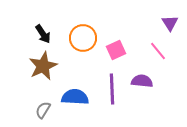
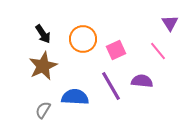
orange circle: moved 1 px down
purple line: moved 1 px left, 3 px up; rotated 28 degrees counterclockwise
